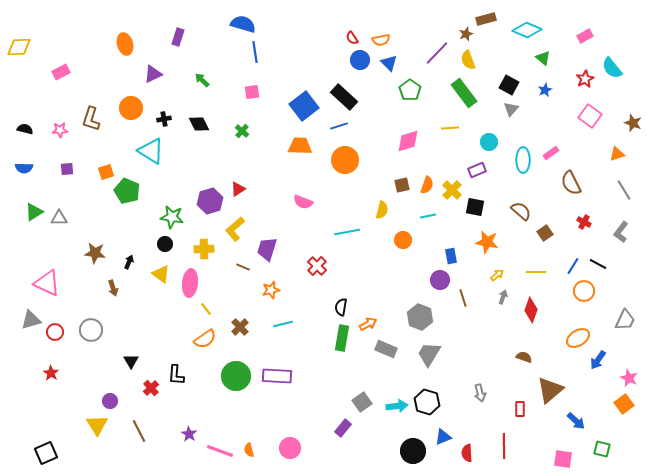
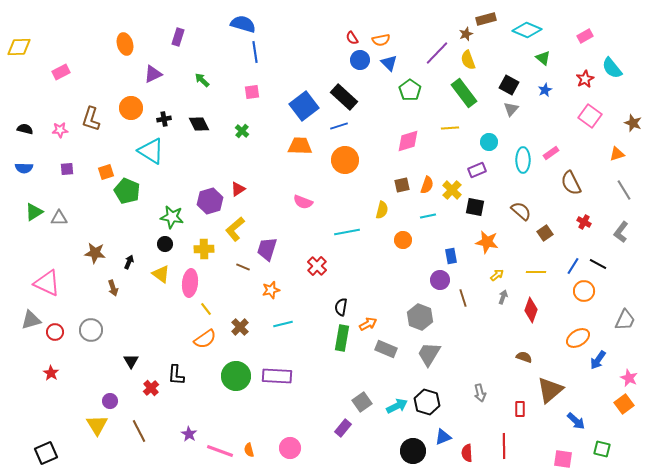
cyan arrow at (397, 406): rotated 20 degrees counterclockwise
